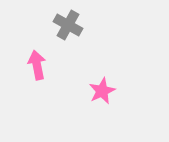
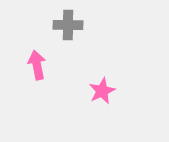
gray cross: rotated 28 degrees counterclockwise
